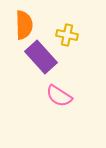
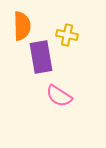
orange semicircle: moved 2 px left, 1 px down
purple rectangle: rotated 32 degrees clockwise
